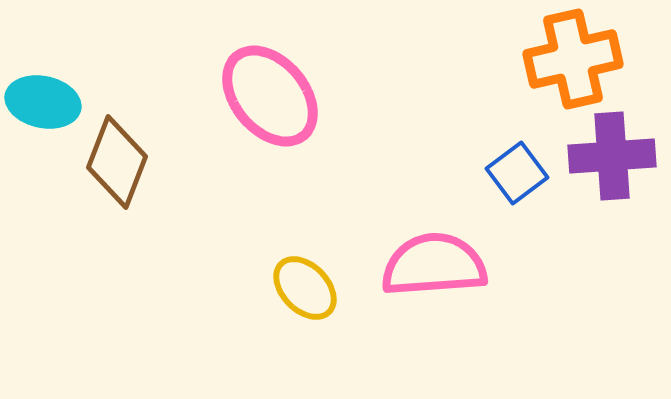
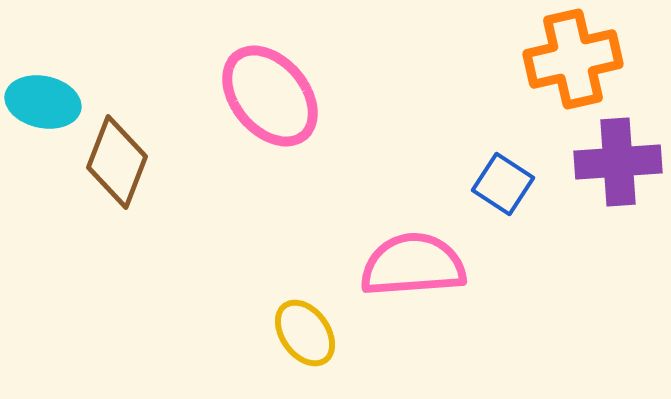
purple cross: moved 6 px right, 6 px down
blue square: moved 14 px left, 11 px down; rotated 20 degrees counterclockwise
pink semicircle: moved 21 px left
yellow ellipse: moved 45 px down; rotated 8 degrees clockwise
